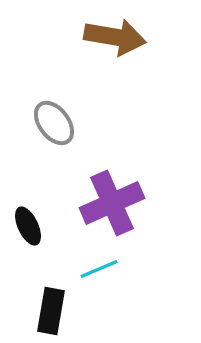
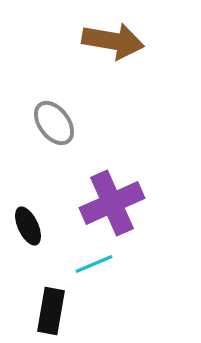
brown arrow: moved 2 px left, 4 px down
cyan line: moved 5 px left, 5 px up
